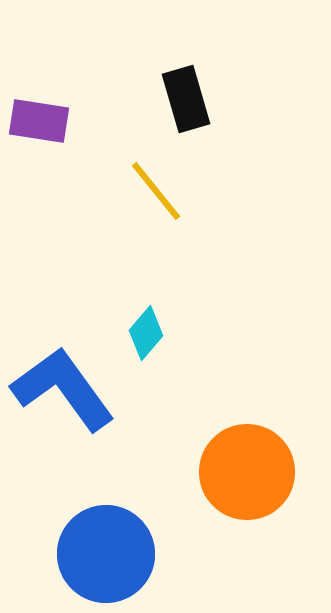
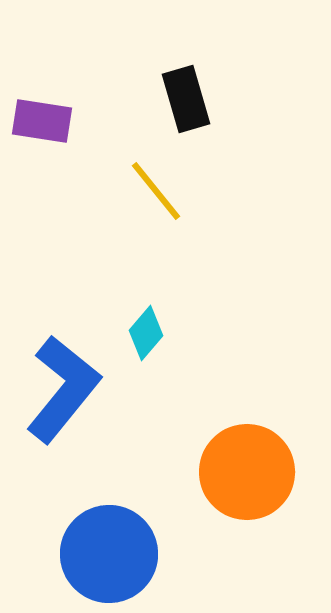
purple rectangle: moved 3 px right
blue L-shape: rotated 75 degrees clockwise
blue circle: moved 3 px right
